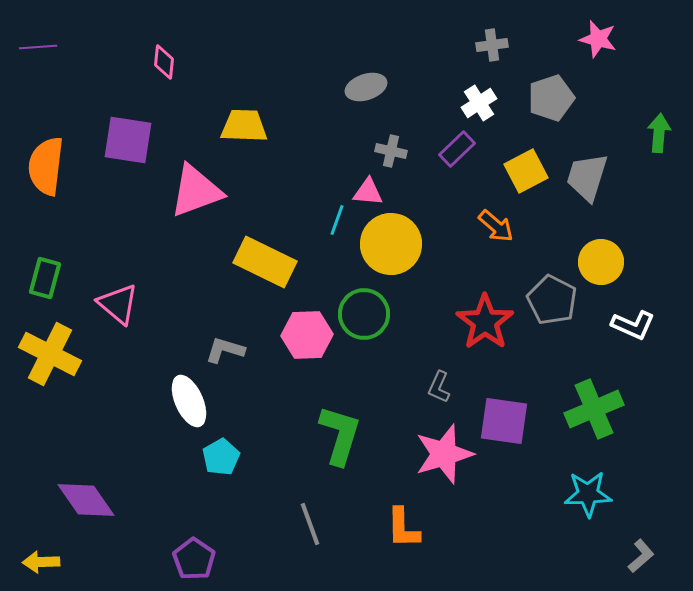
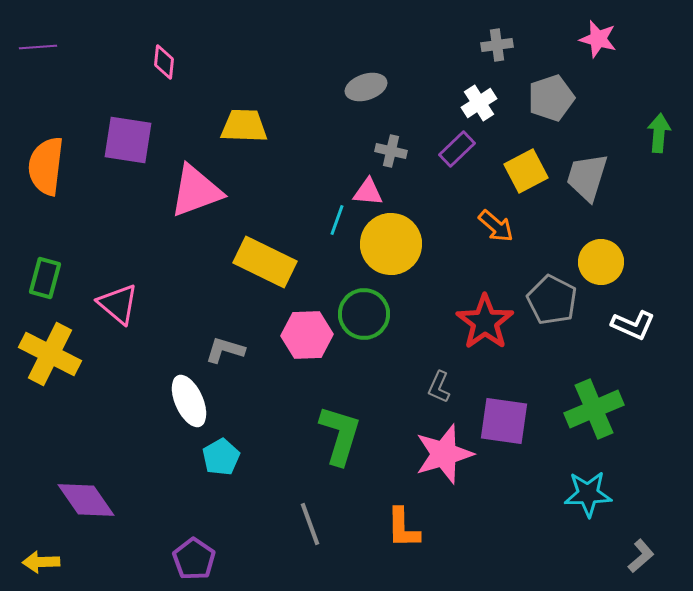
gray cross at (492, 45): moved 5 px right
